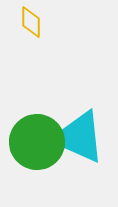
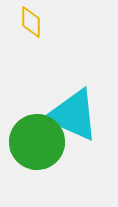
cyan triangle: moved 6 px left, 22 px up
